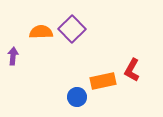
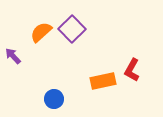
orange semicircle: rotated 40 degrees counterclockwise
purple arrow: rotated 48 degrees counterclockwise
blue circle: moved 23 px left, 2 px down
